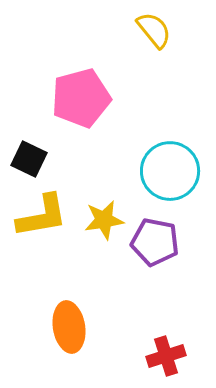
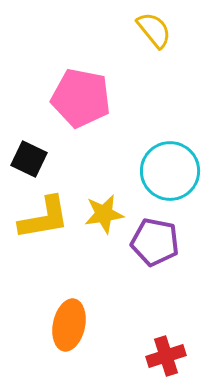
pink pentagon: rotated 26 degrees clockwise
yellow L-shape: moved 2 px right, 2 px down
yellow star: moved 6 px up
orange ellipse: moved 2 px up; rotated 21 degrees clockwise
